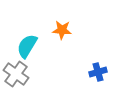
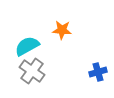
cyan semicircle: rotated 30 degrees clockwise
gray cross: moved 16 px right, 3 px up
